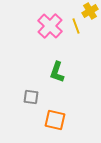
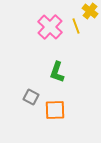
yellow cross: rotated 21 degrees counterclockwise
pink cross: moved 1 px down
gray square: rotated 21 degrees clockwise
orange square: moved 10 px up; rotated 15 degrees counterclockwise
